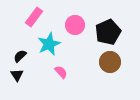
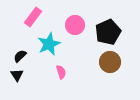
pink rectangle: moved 1 px left
pink semicircle: rotated 24 degrees clockwise
